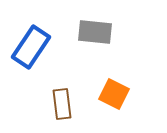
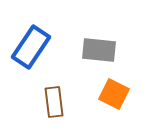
gray rectangle: moved 4 px right, 18 px down
brown rectangle: moved 8 px left, 2 px up
